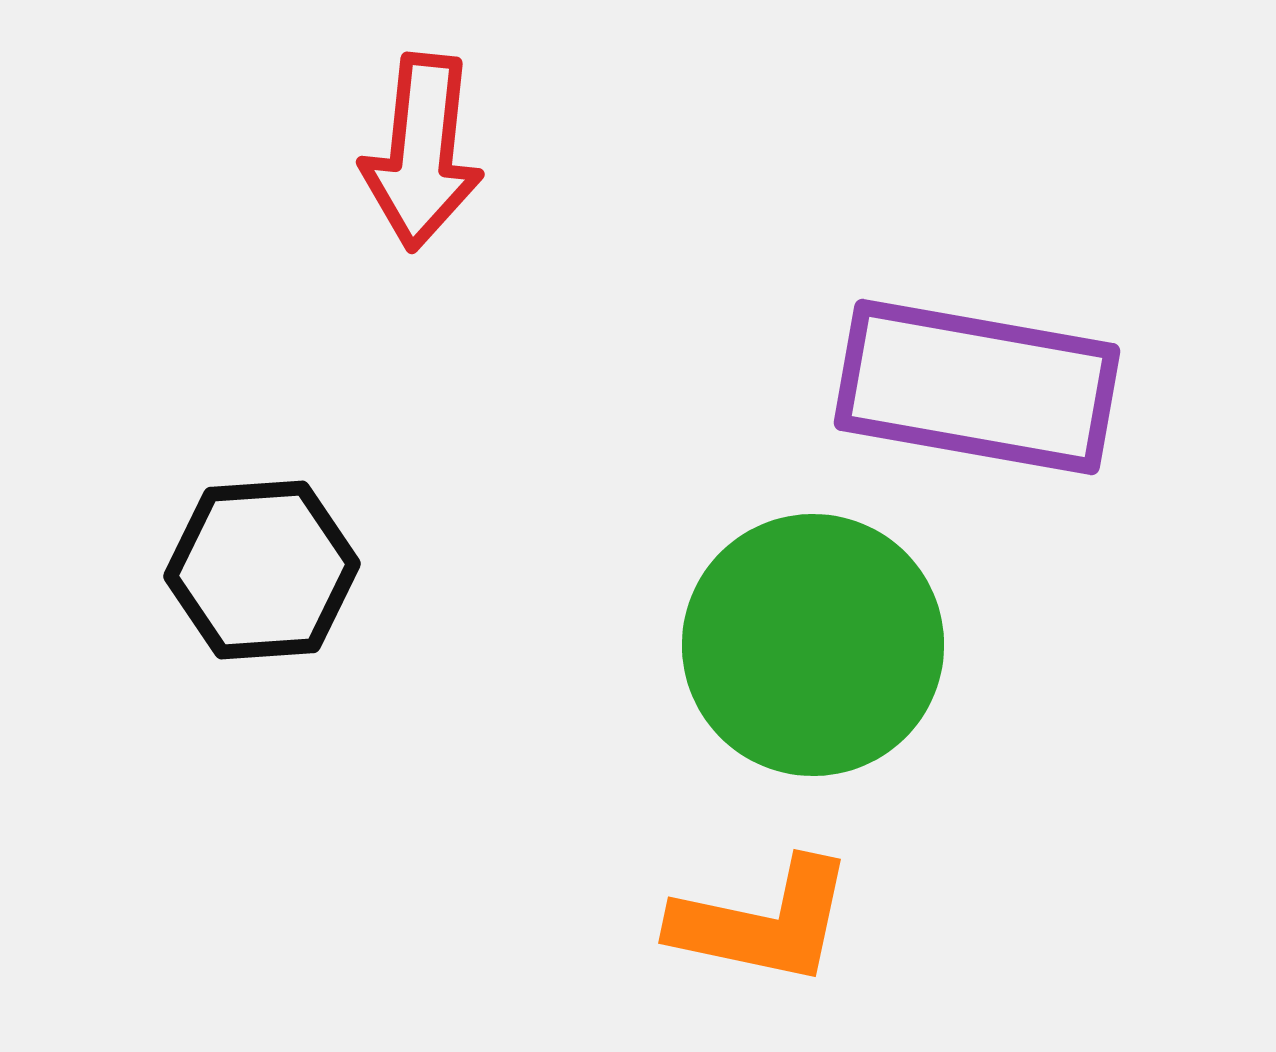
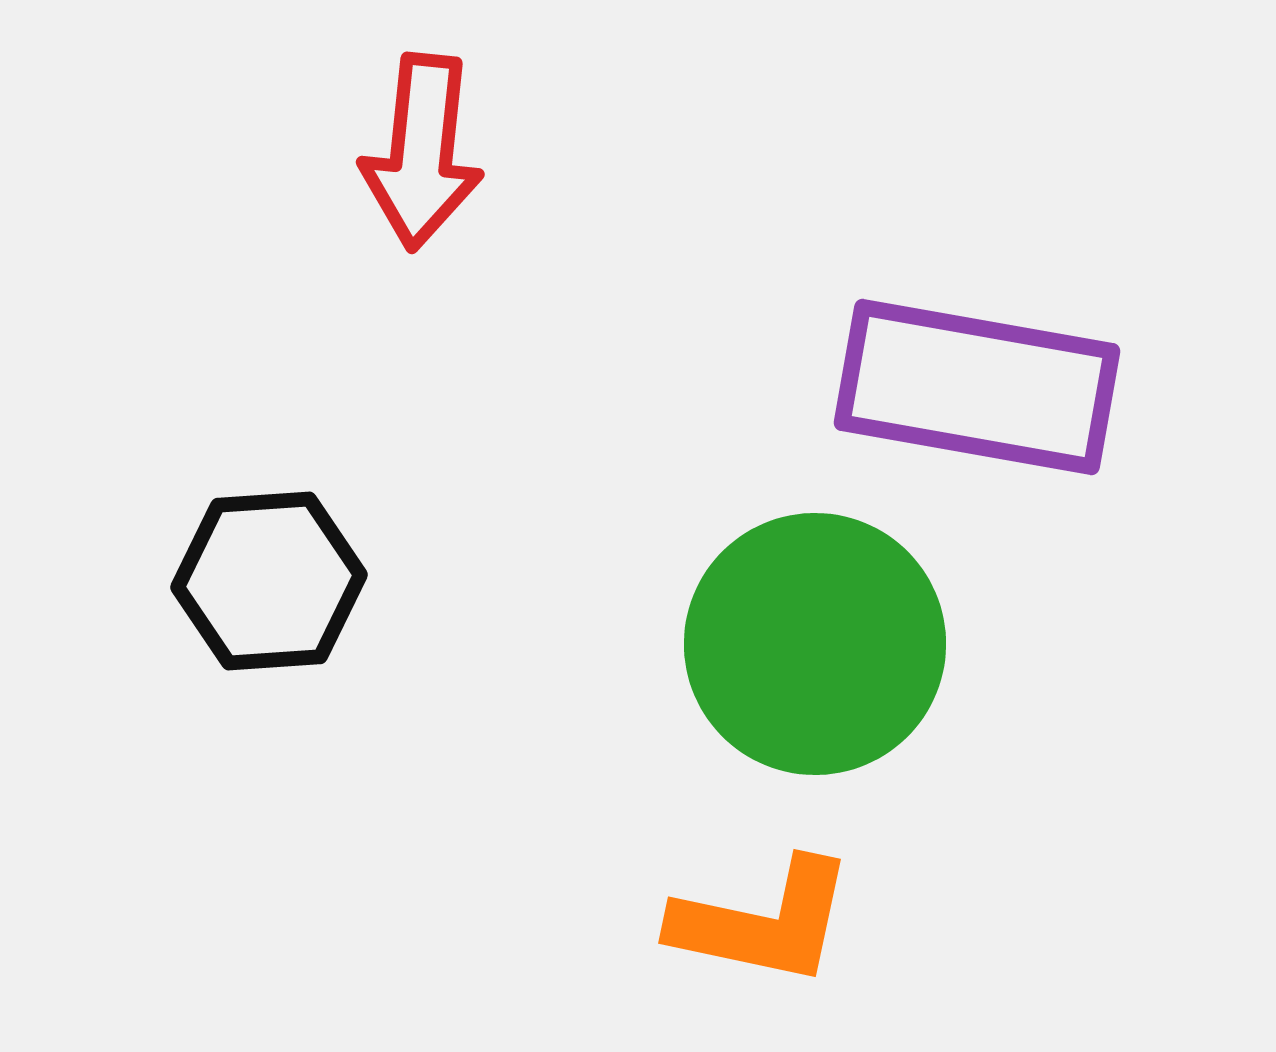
black hexagon: moved 7 px right, 11 px down
green circle: moved 2 px right, 1 px up
